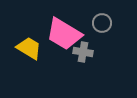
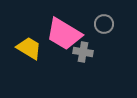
gray circle: moved 2 px right, 1 px down
